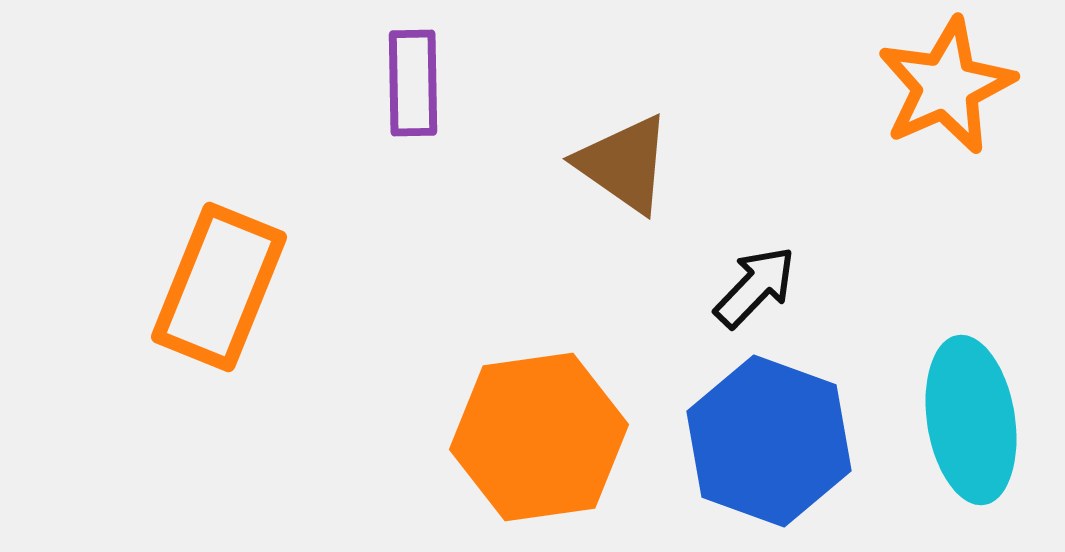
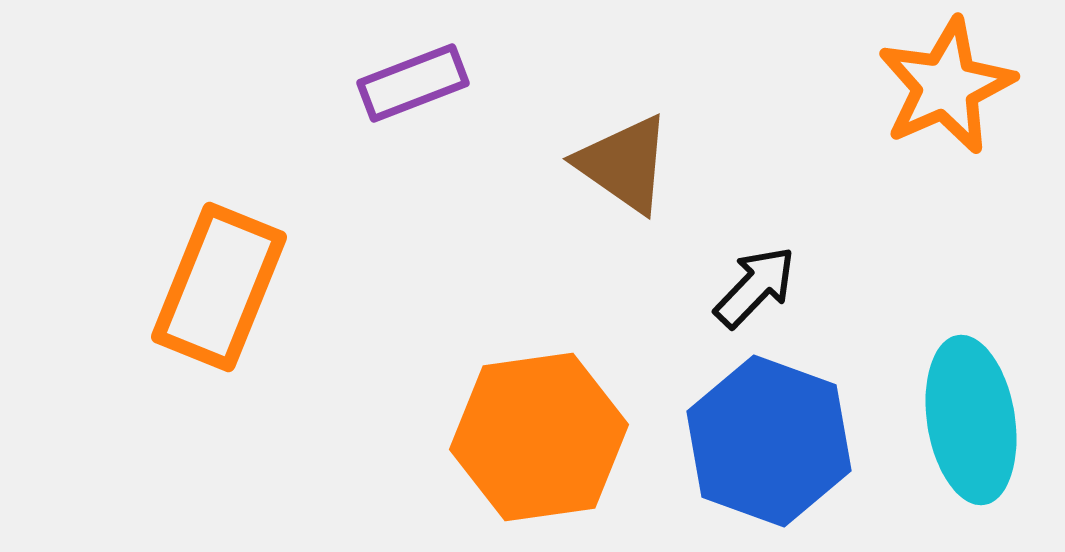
purple rectangle: rotated 70 degrees clockwise
